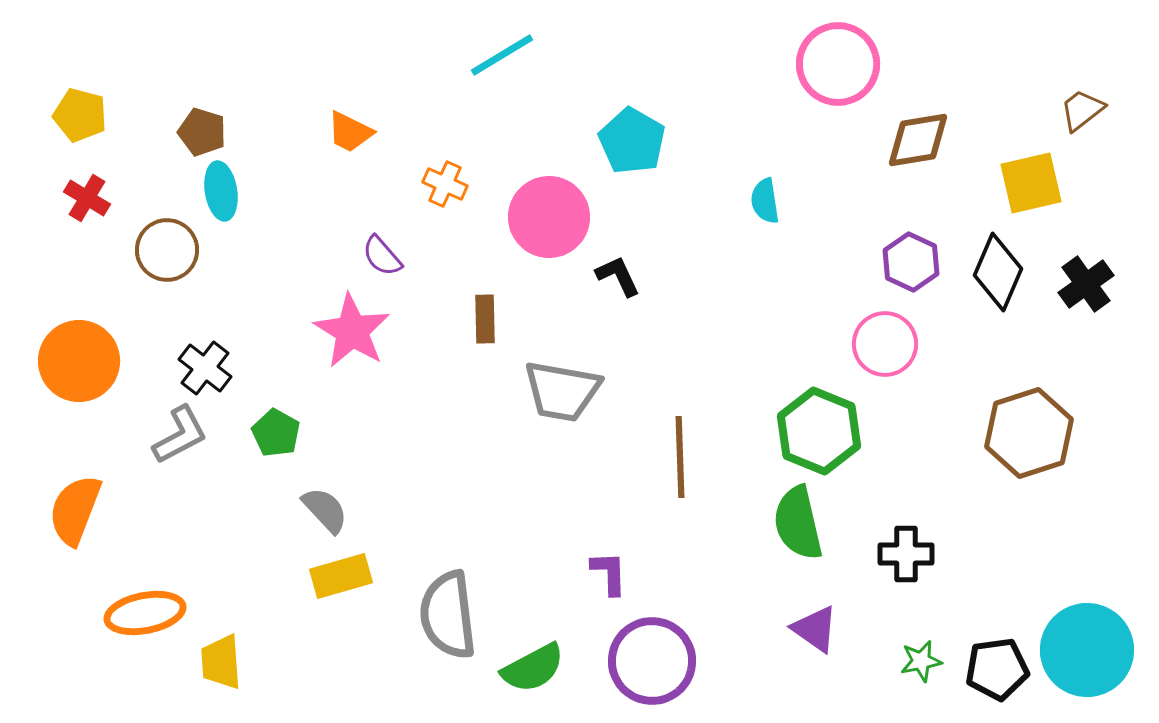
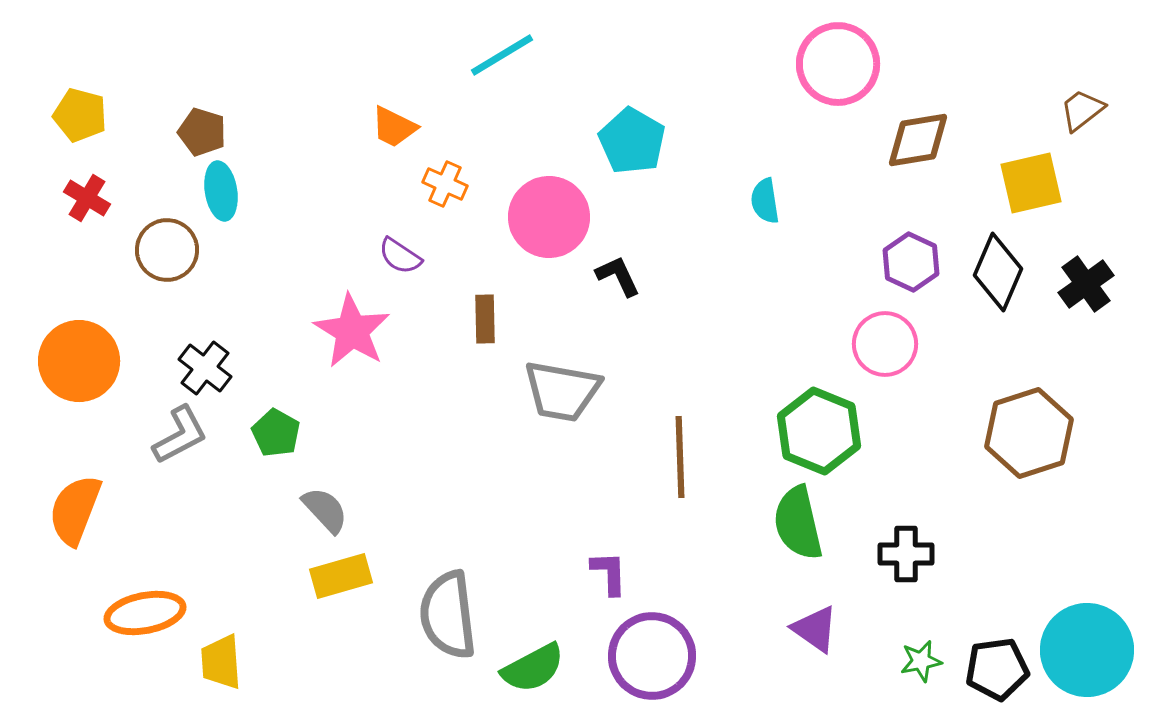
orange trapezoid at (350, 132): moved 44 px right, 5 px up
purple semicircle at (382, 256): moved 18 px right; rotated 15 degrees counterclockwise
purple circle at (652, 661): moved 5 px up
